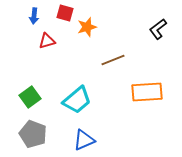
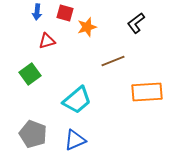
blue arrow: moved 3 px right, 4 px up
black L-shape: moved 22 px left, 6 px up
brown line: moved 1 px down
green square: moved 23 px up
blue triangle: moved 9 px left
